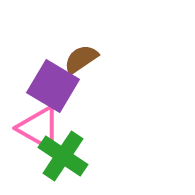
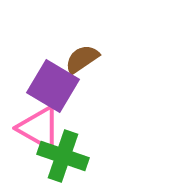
brown semicircle: moved 1 px right
green cross: rotated 15 degrees counterclockwise
